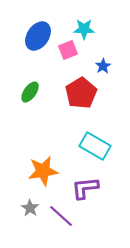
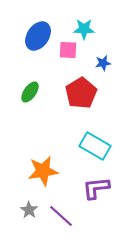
pink square: rotated 24 degrees clockwise
blue star: moved 3 px up; rotated 21 degrees clockwise
purple L-shape: moved 11 px right
gray star: moved 1 px left, 2 px down
